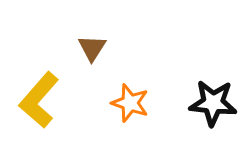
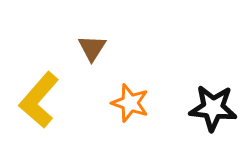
black star: moved 5 px down
